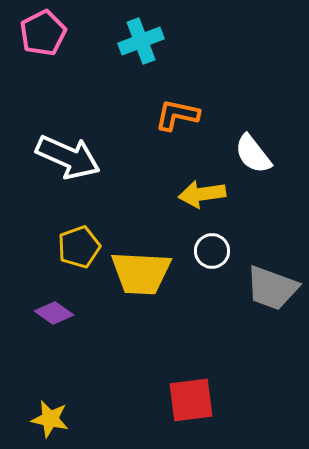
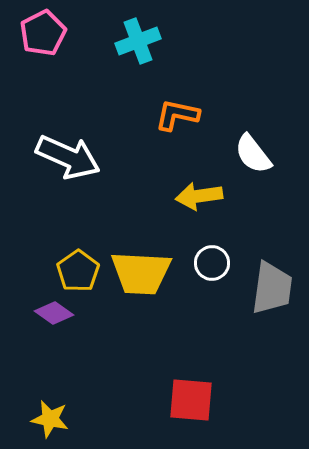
cyan cross: moved 3 px left
yellow arrow: moved 3 px left, 2 px down
yellow pentagon: moved 1 px left, 24 px down; rotated 15 degrees counterclockwise
white circle: moved 12 px down
gray trapezoid: rotated 102 degrees counterclockwise
red square: rotated 12 degrees clockwise
